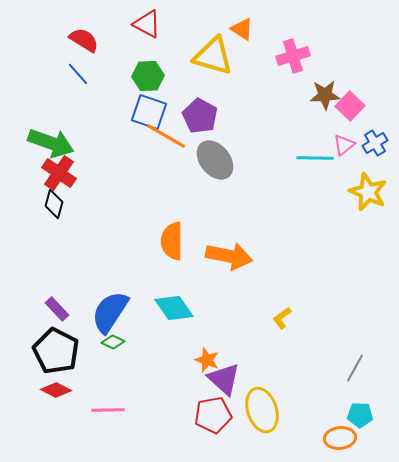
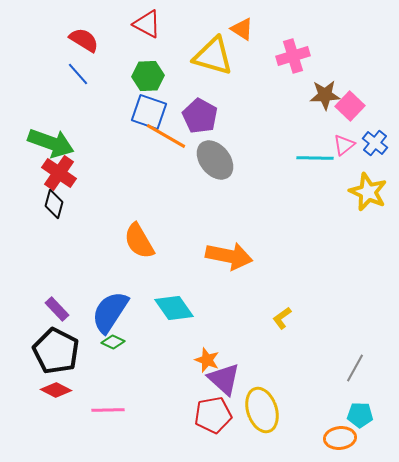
blue cross: rotated 20 degrees counterclockwise
orange semicircle: moved 33 px left; rotated 30 degrees counterclockwise
